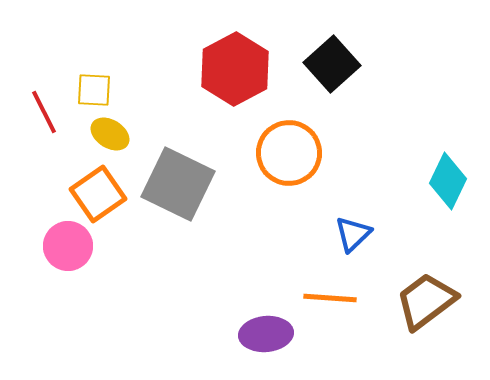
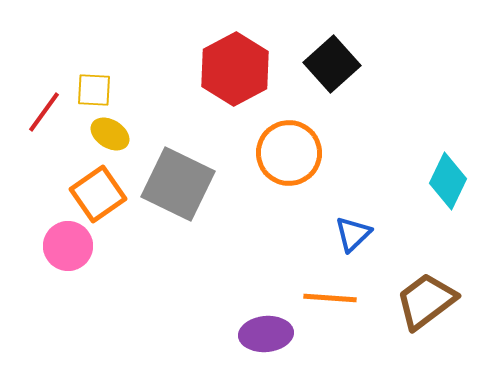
red line: rotated 63 degrees clockwise
